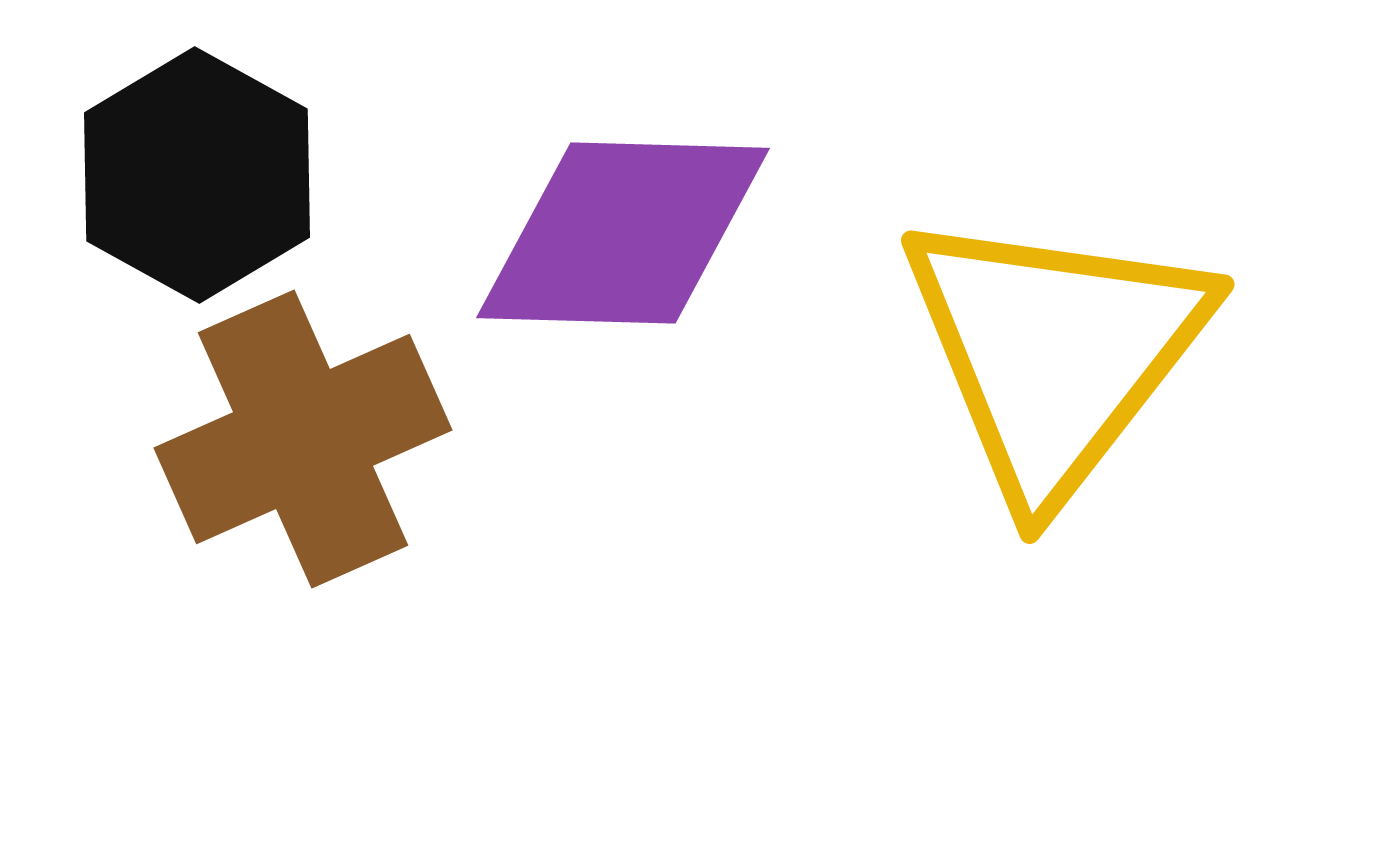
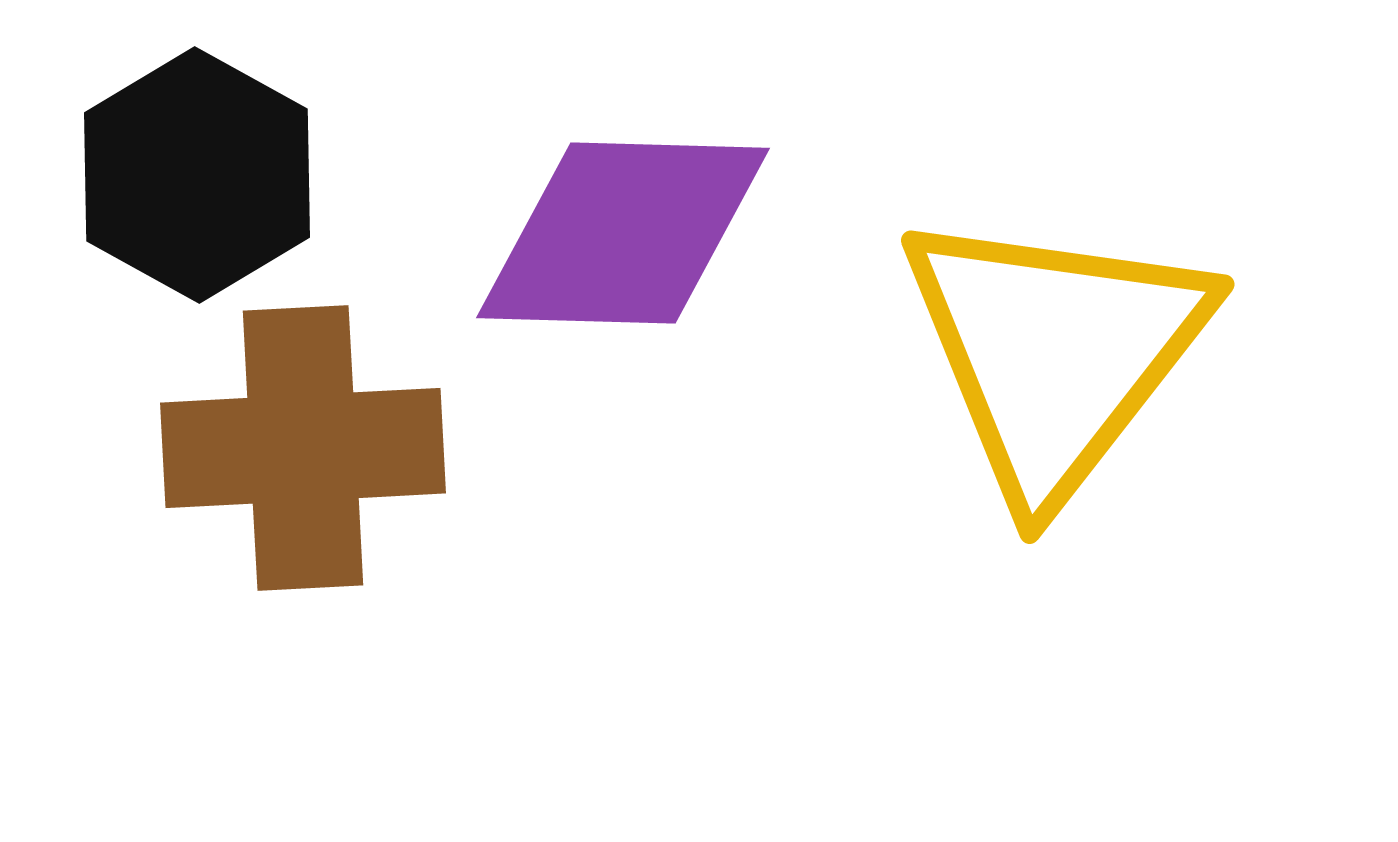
brown cross: moved 9 px down; rotated 21 degrees clockwise
